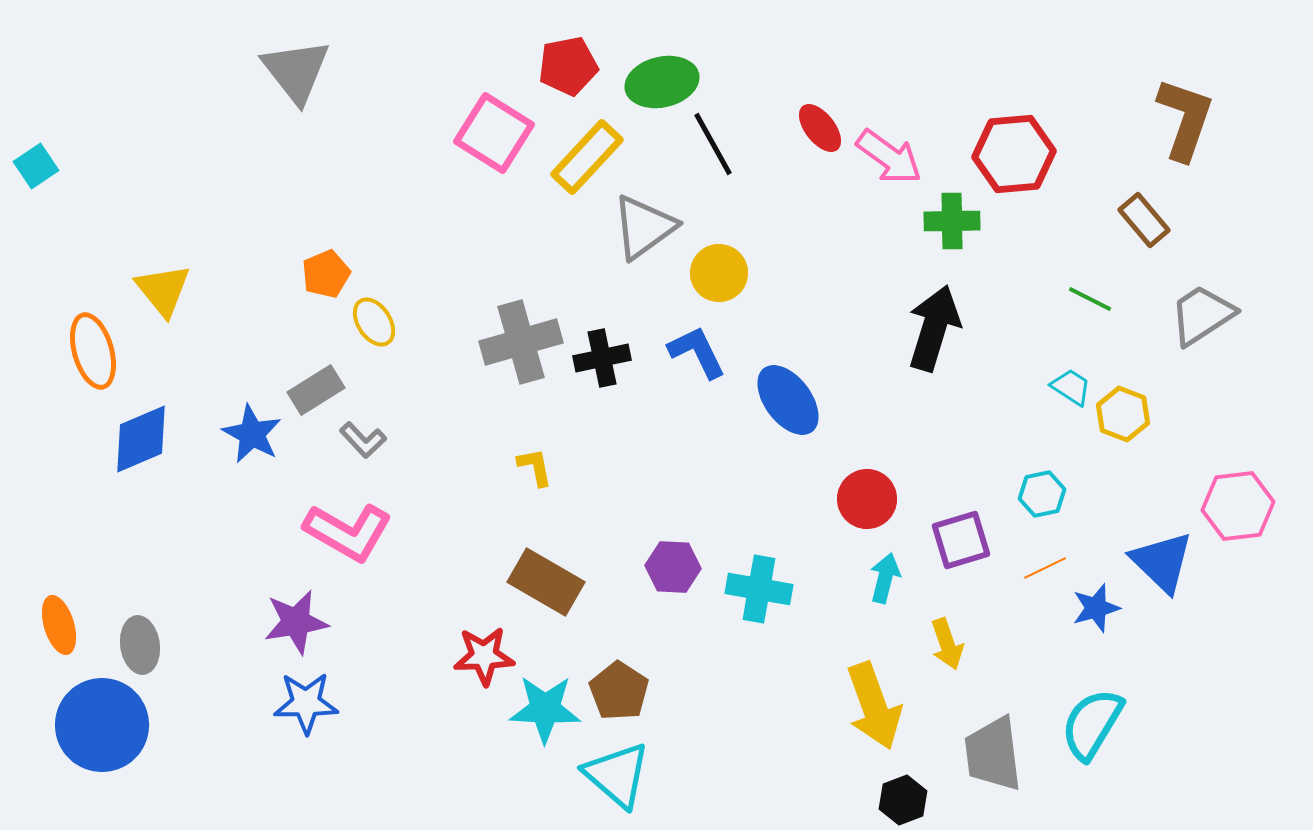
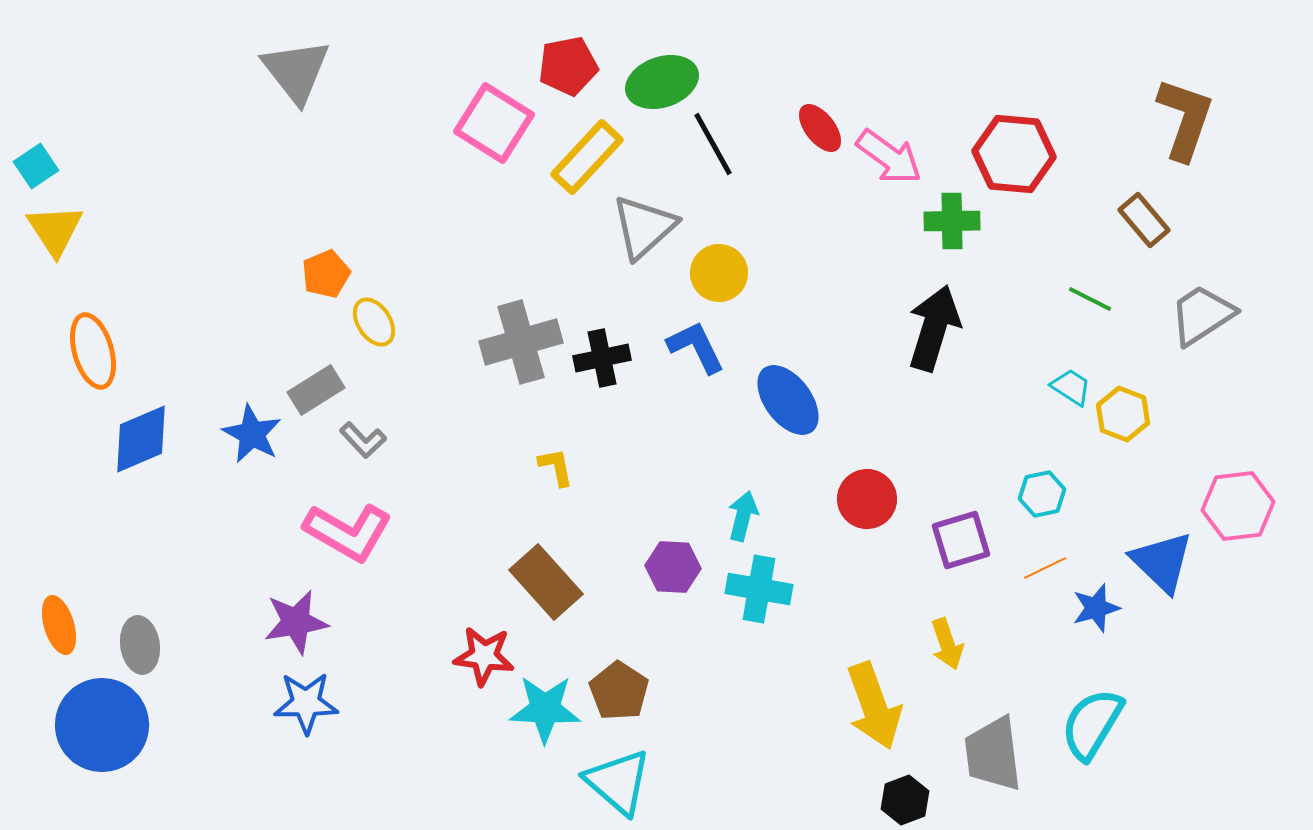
green ellipse at (662, 82): rotated 6 degrees counterclockwise
pink square at (494, 133): moved 10 px up
red hexagon at (1014, 154): rotated 10 degrees clockwise
gray triangle at (644, 227): rotated 6 degrees counterclockwise
yellow triangle at (163, 290): moved 108 px left, 60 px up; rotated 6 degrees clockwise
blue L-shape at (697, 352): moved 1 px left, 5 px up
yellow L-shape at (535, 467): moved 21 px right
cyan arrow at (885, 578): moved 142 px left, 62 px up
brown rectangle at (546, 582): rotated 18 degrees clockwise
red star at (484, 656): rotated 10 degrees clockwise
cyan triangle at (617, 775): moved 1 px right, 7 px down
black hexagon at (903, 800): moved 2 px right
